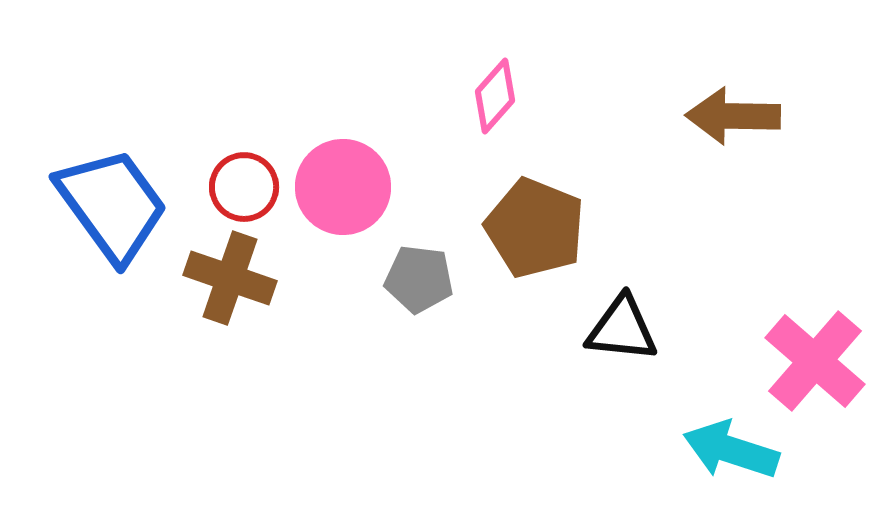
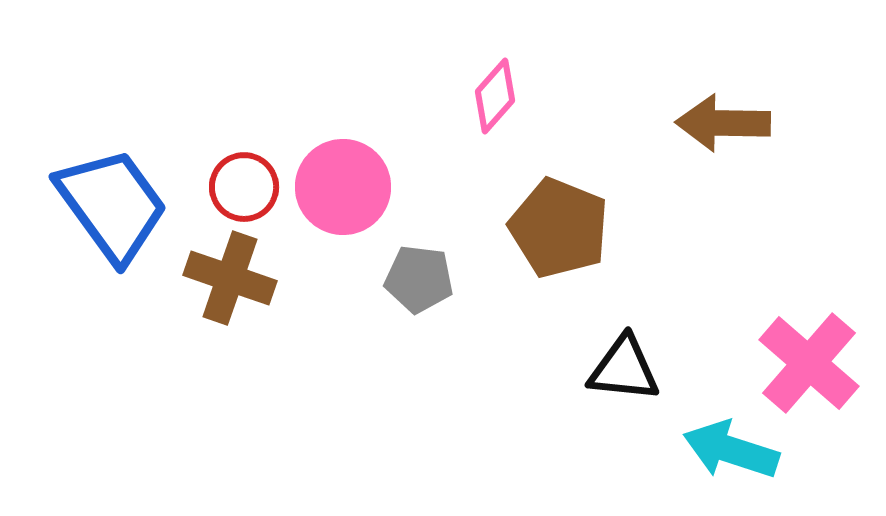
brown arrow: moved 10 px left, 7 px down
brown pentagon: moved 24 px right
black triangle: moved 2 px right, 40 px down
pink cross: moved 6 px left, 2 px down
